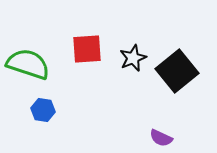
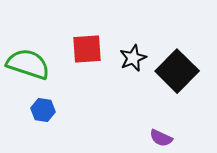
black square: rotated 6 degrees counterclockwise
